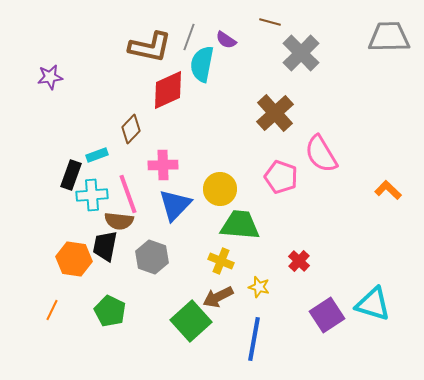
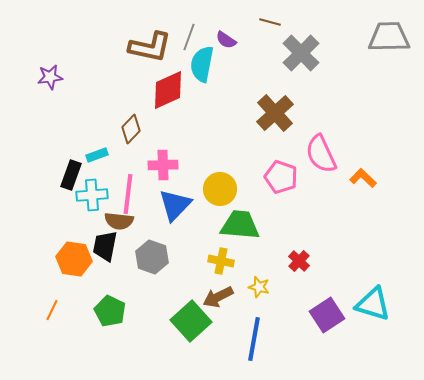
pink semicircle: rotated 6 degrees clockwise
orange L-shape: moved 25 px left, 12 px up
pink line: rotated 27 degrees clockwise
yellow cross: rotated 10 degrees counterclockwise
